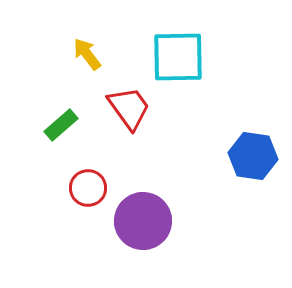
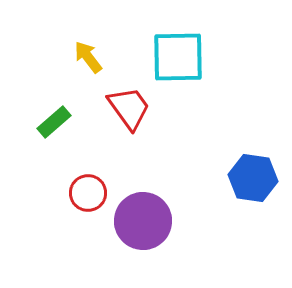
yellow arrow: moved 1 px right, 3 px down
green rectangle: moved 7 px left, 3 px up
blue hexagon: moved 22 px down
red circle: moved 5 px down
